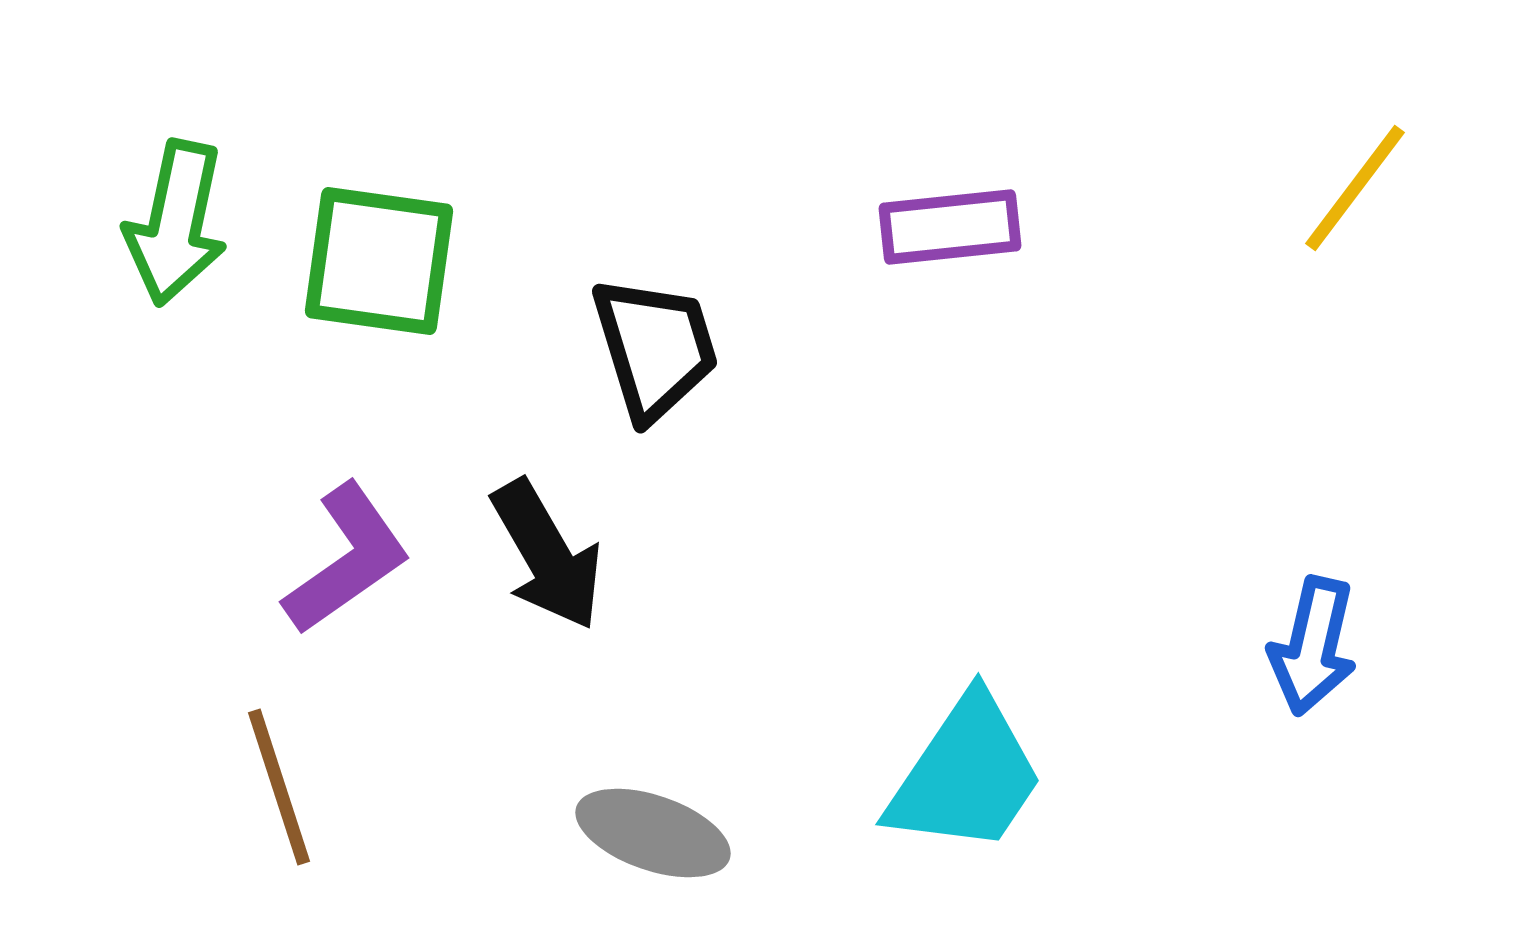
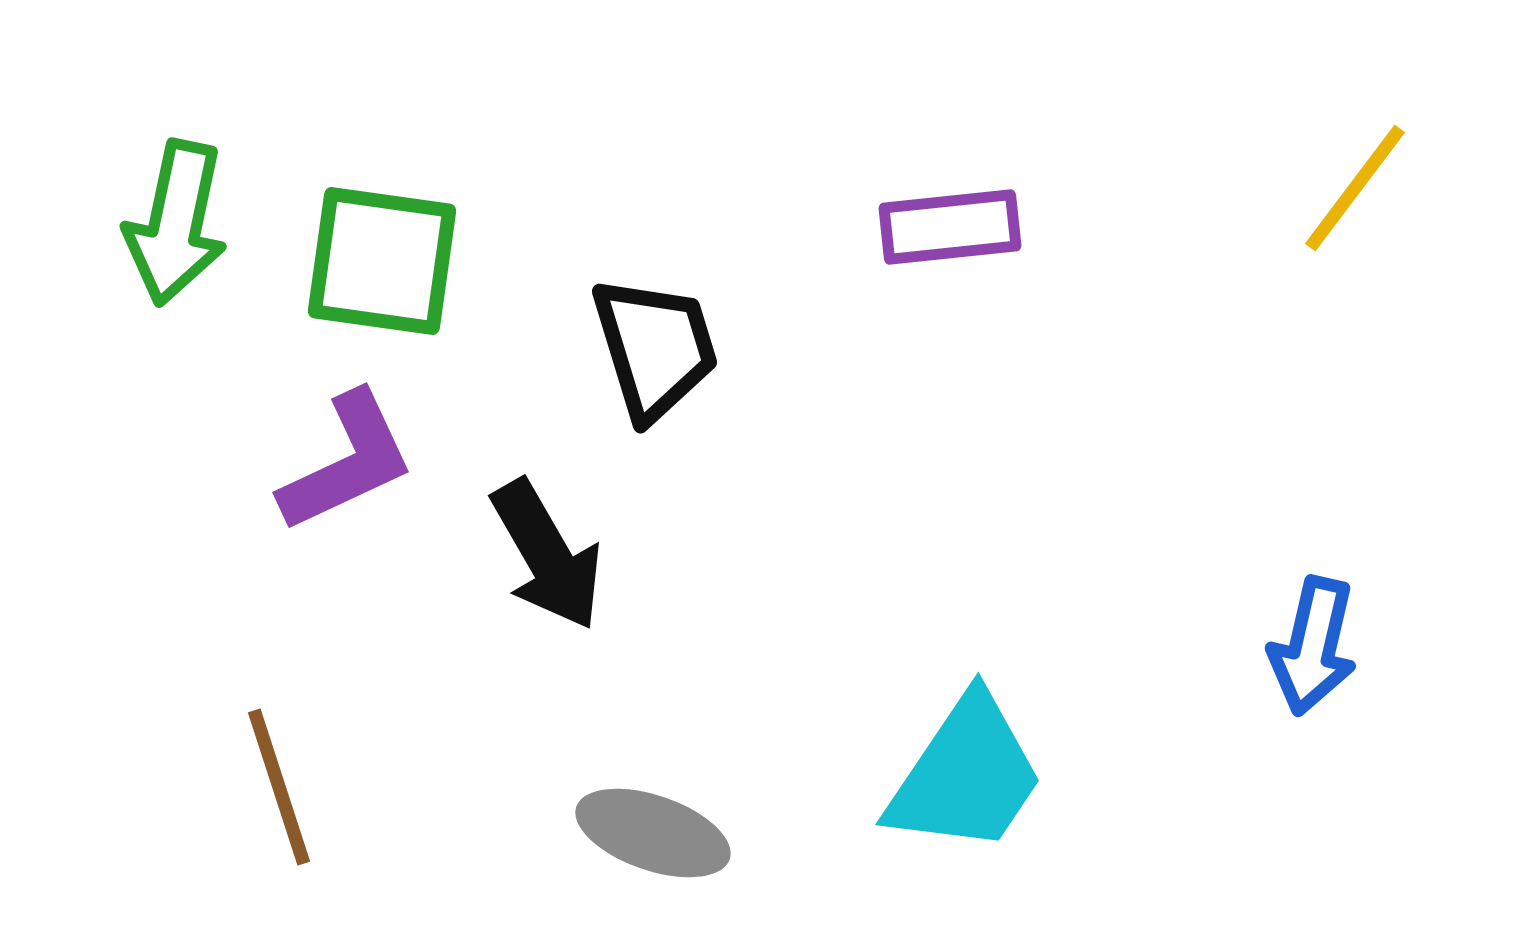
green square: moved 3 px right
purple L-shape: moved 97 px up; rotated 10 degrees clockwise
